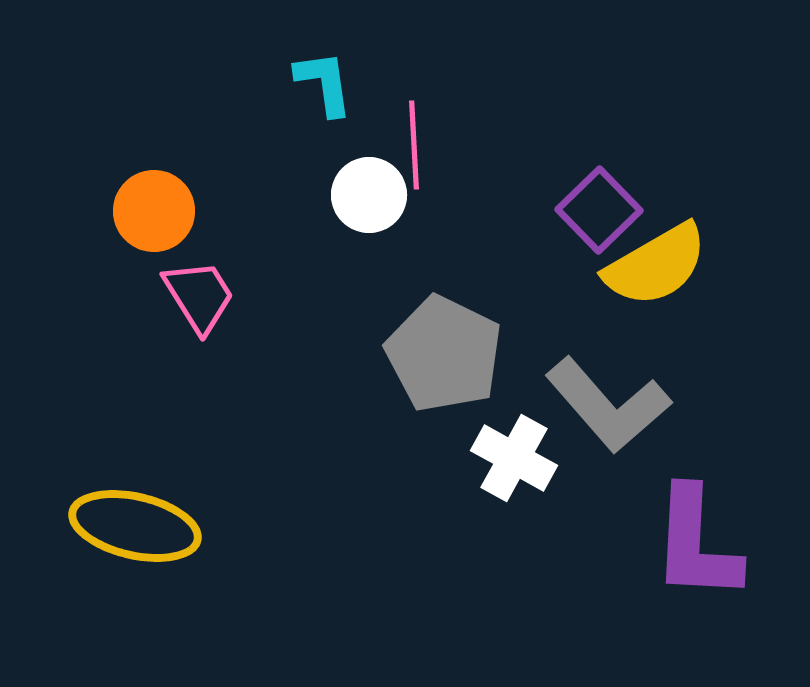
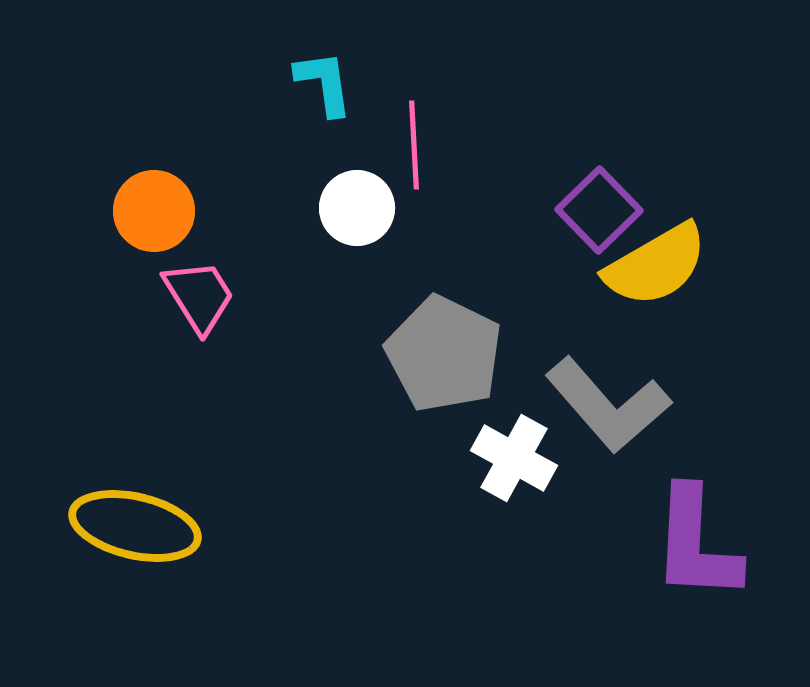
white circle: moved 12 px left, 13 px down
